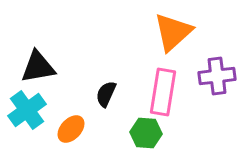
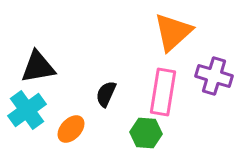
purple cross: moved 3 px left; rotated 24 degrees clockwise
